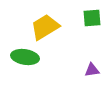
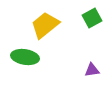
green square: rotated 24 degrees counterclockwise
yellow trapezoid: moved 2 px up; rotated 8 degrees counterclockwise
